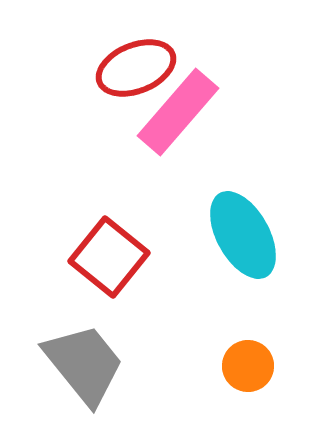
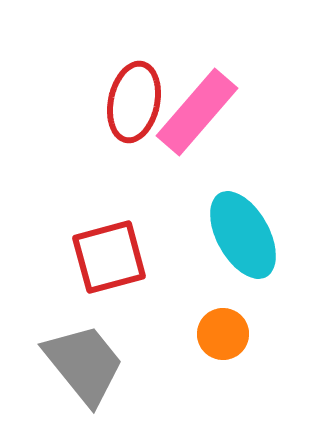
red ellipse: moved 2 px left, 34 px down; rotated 56 degrees counterclockwise
pink rectangle: moved 19 px right
red square: rotated 36 degrees clockwise
orange circle: moved 25 px left, 32 px up
